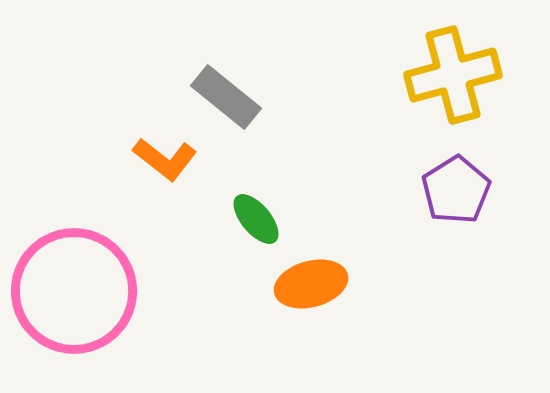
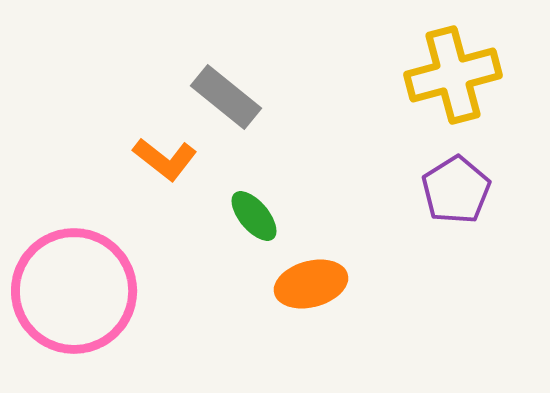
green ellipse: moved 2 px left, 3 px up
